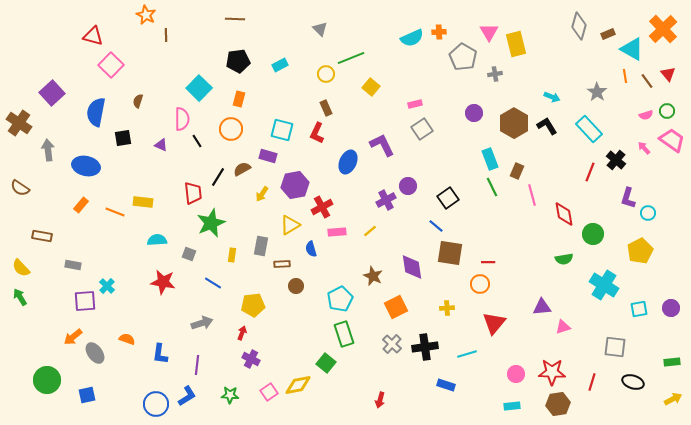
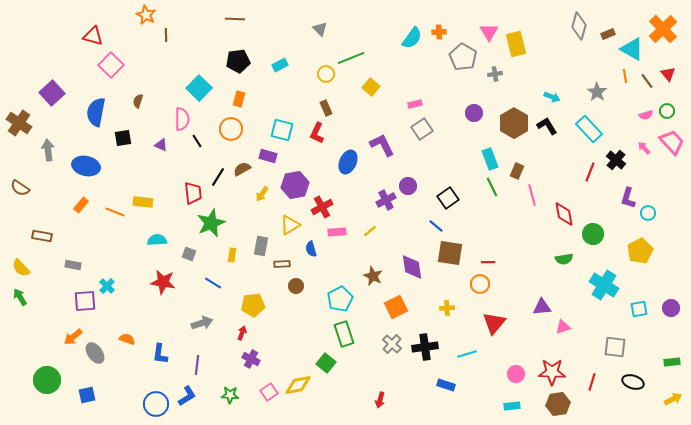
cyan semicircle at (412, 38): rotated 30 degrees counterclockwise
pink trapezoid at (672, 140): moved 2 px down; rotated 12 degrees clockwise
